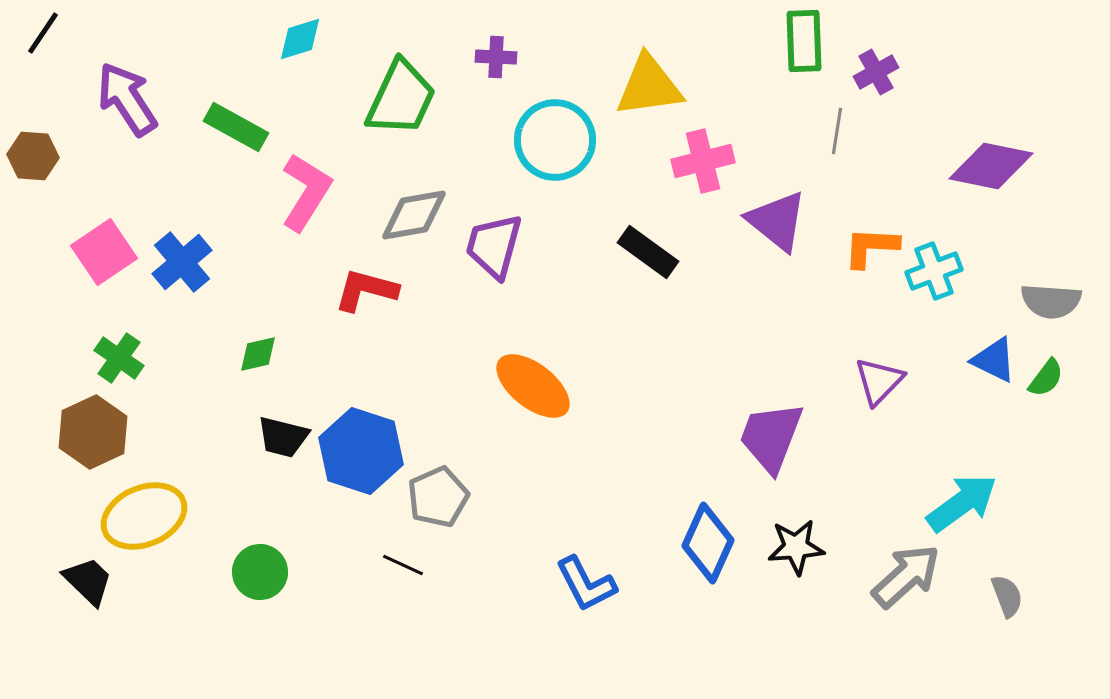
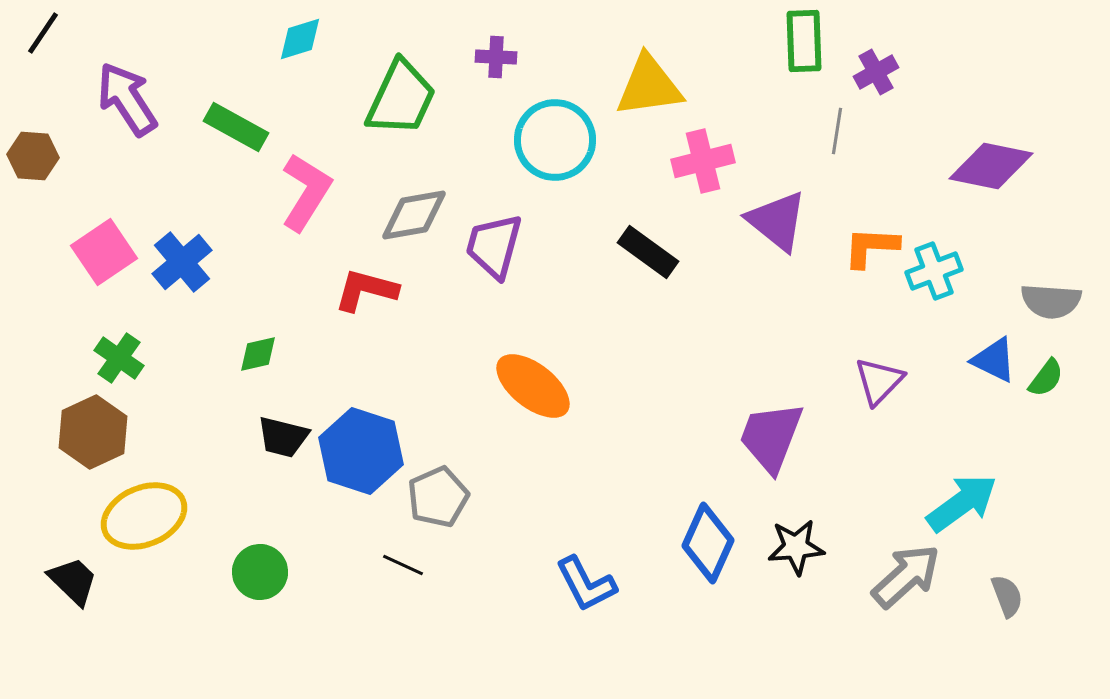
black trapezoid at (88, 581): moved 15 px left
